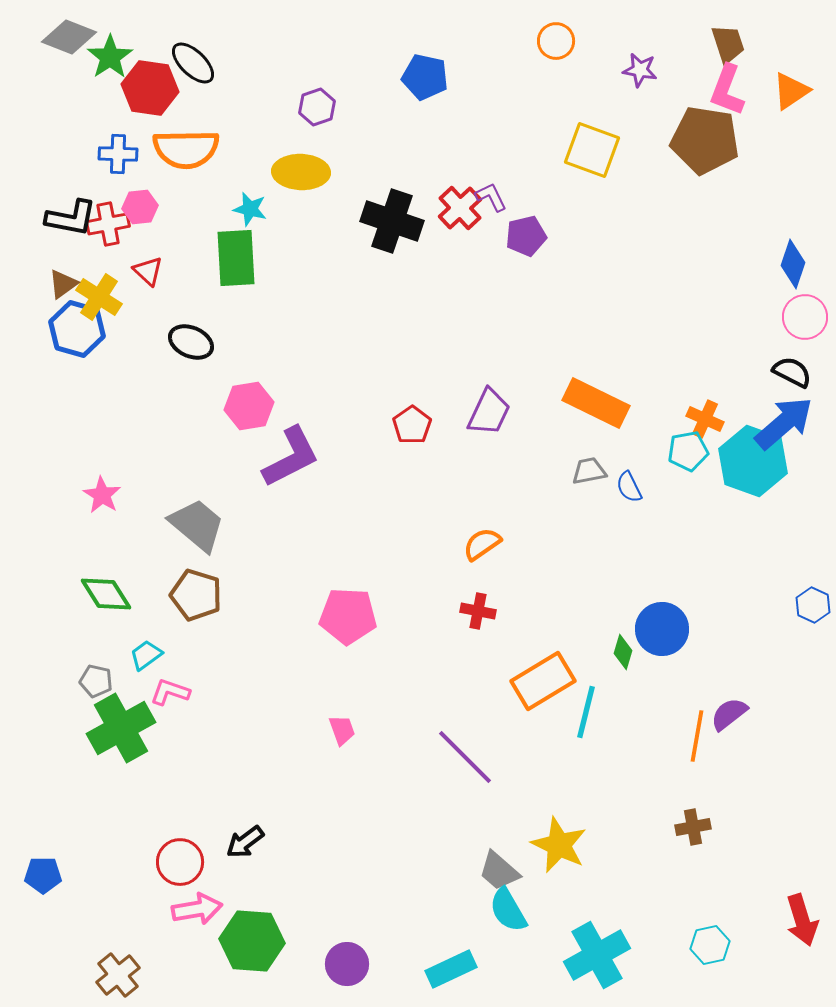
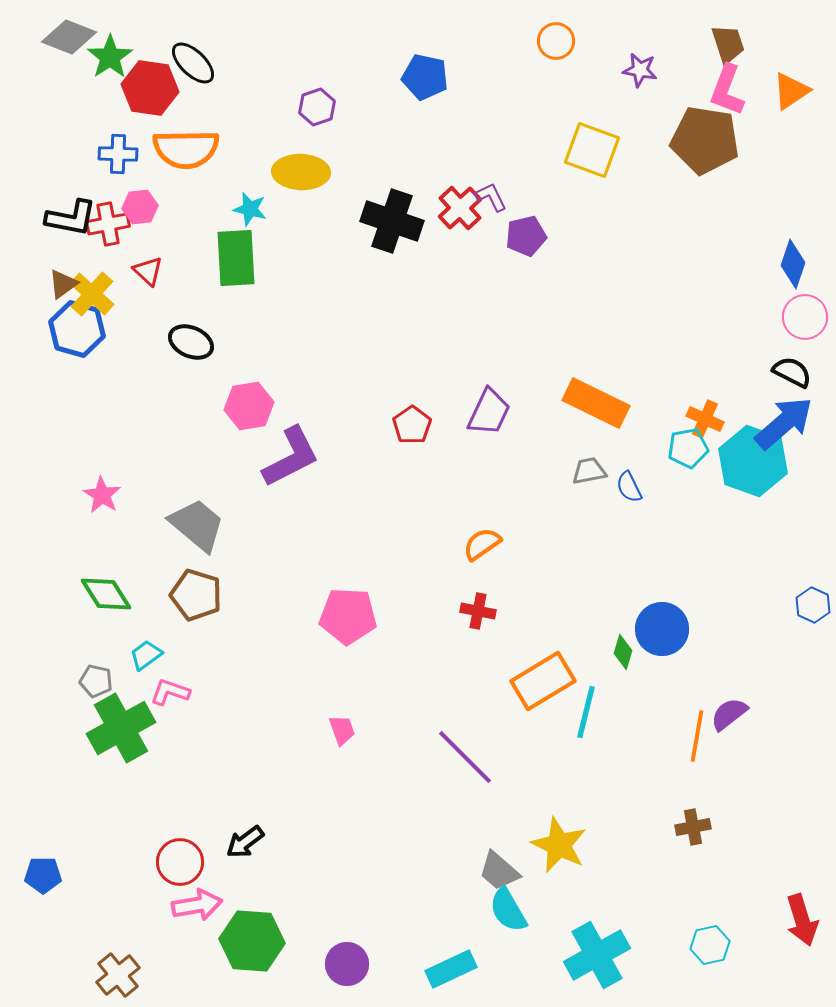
yellow cross at (99, 297): moved 7 px left, 3 px up; rotated 9 degrees clockwise
cyan pentagon at (688, 451): moved 3 px up
pink arrow at (197, 909): moved 4 px up
